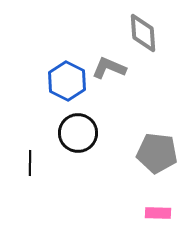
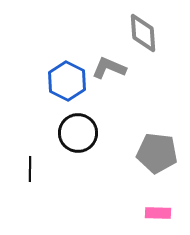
black line: moved 6 px down
